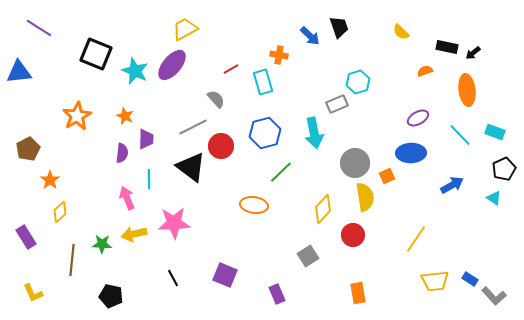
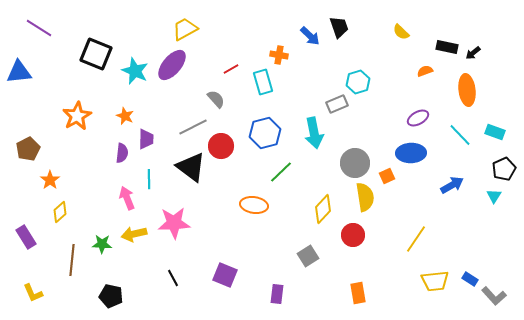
cyan triangle at (494, 198): moved 2 px up; rotated 28 degrees clockwise
purple rectangle at (277, 294): rotated 30 degrees clockwise
